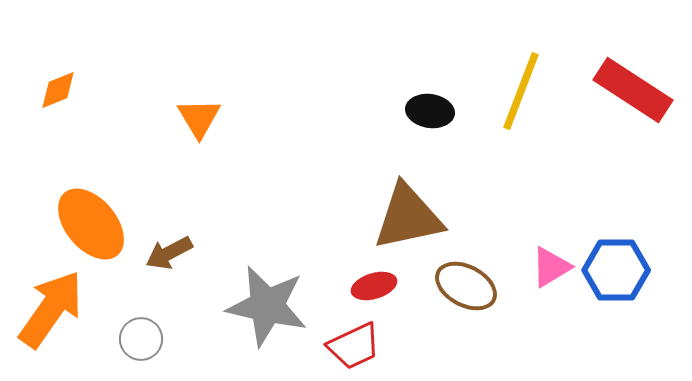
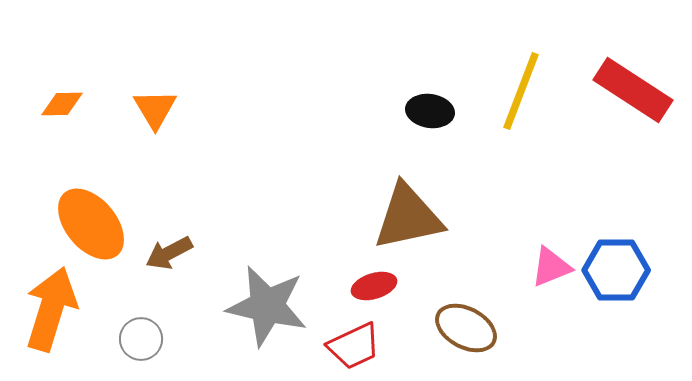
orange diamond: moved 4 px right, 14 px down; rotated 21 degrees clockwise
orange triangle: moved 44 px left, 9 px up
pink triangle: rotated 9 degrees clockwise
brown ellipse: moved 42 px down
orange arrow: rotated 18 degrees counterclockwise
